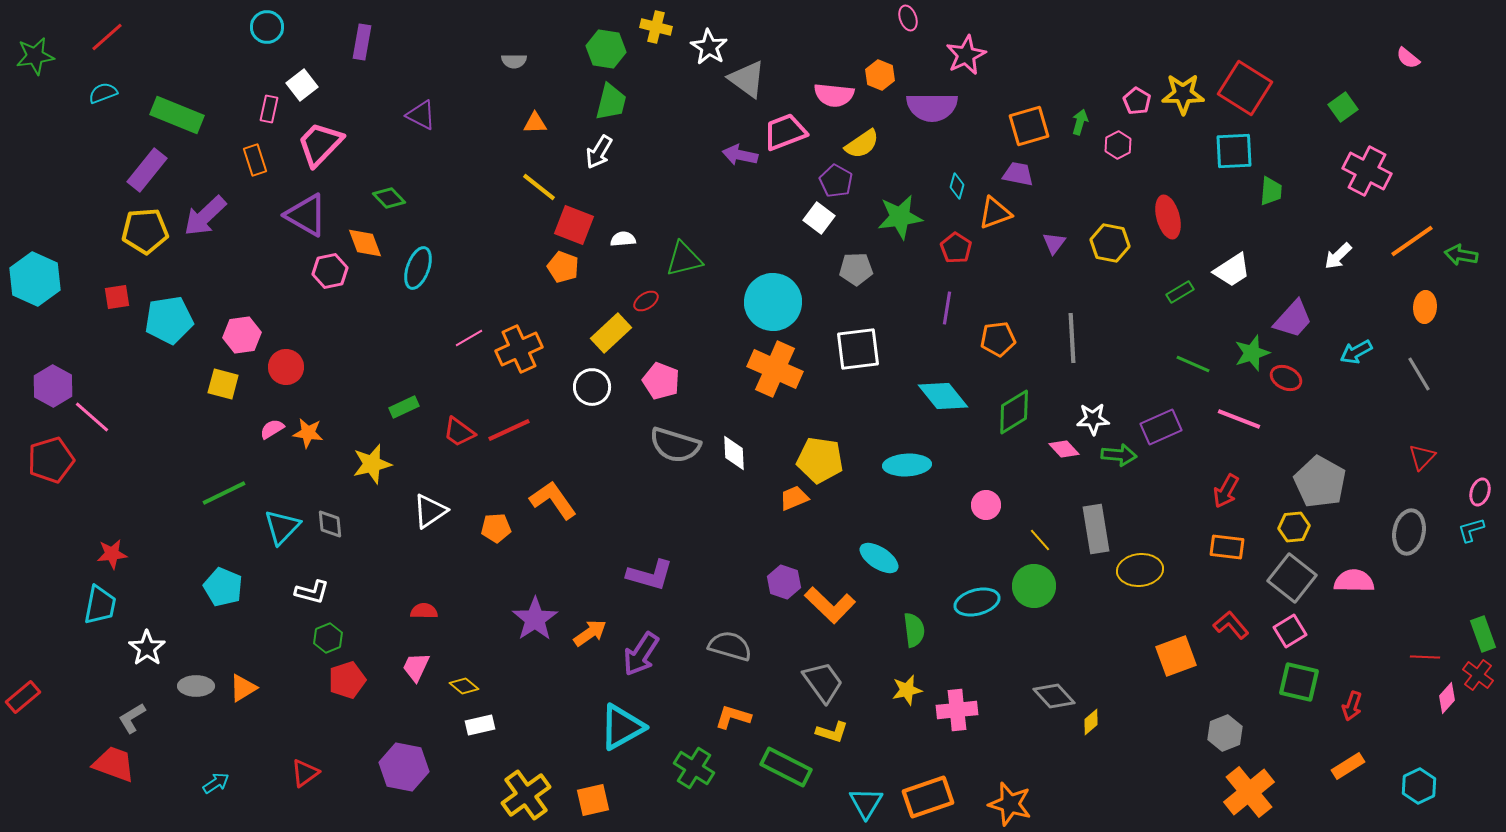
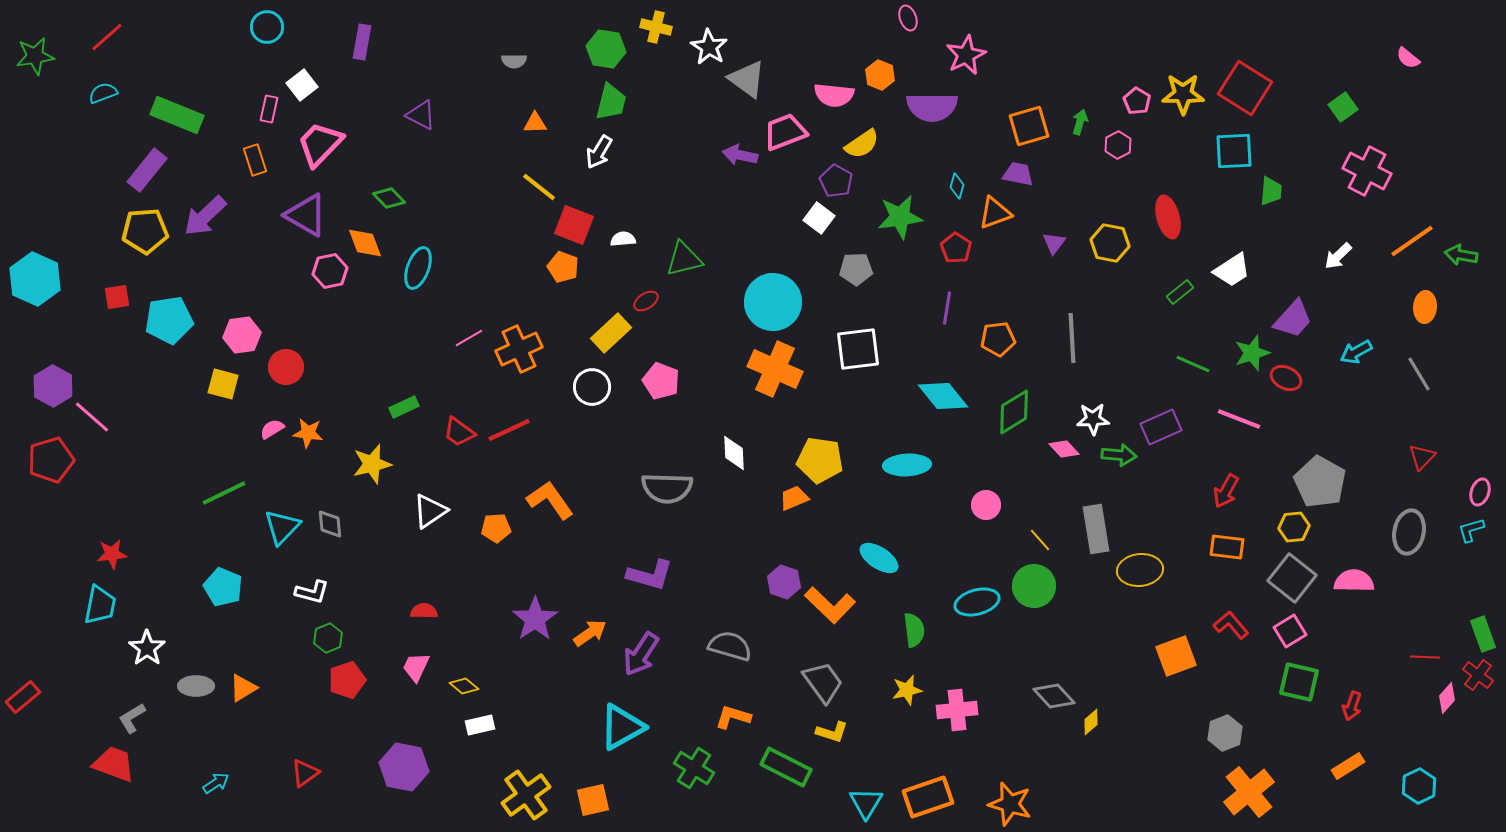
green rectangle at (1180, 292): rotated 8 degrees counterclockwise
gray semicircle at (675, 445): moved 8 px left, 43 px down; rotated 15 degrees counterclockwise
orange L-shape at (553, 500): moved 3 px left
